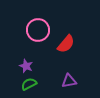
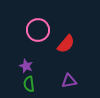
green semicircle: rotated 70 degrees counterclockwise
